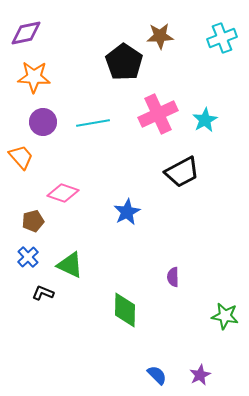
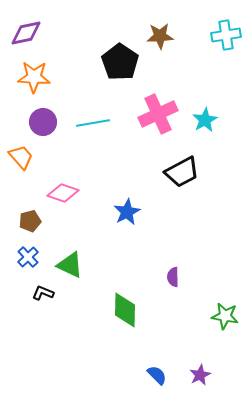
cyan cross: moved 4 px right, 3 px up; rotated 12 degrees clockwise
black pentagon: moved 4 px left
brown pentagon: moved 3 px left
